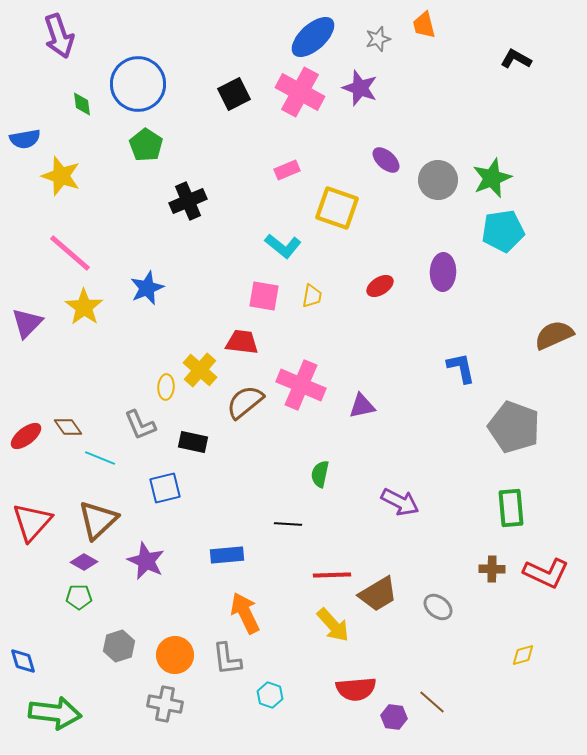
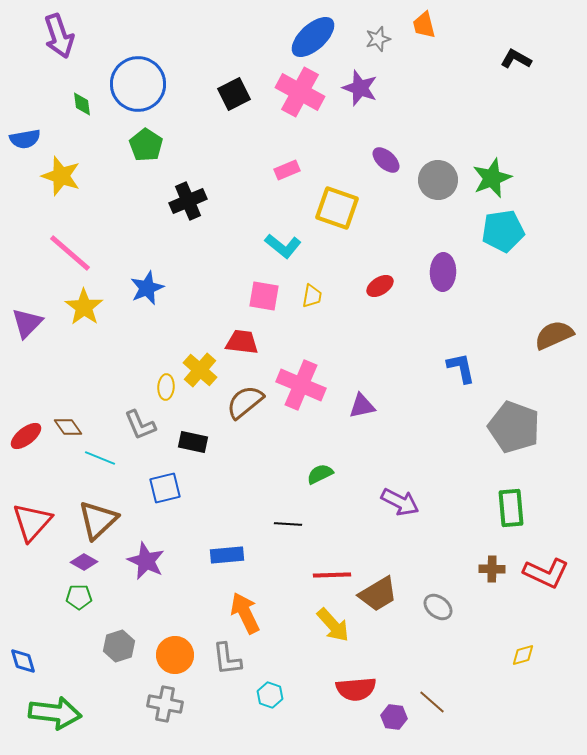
green semicircle at (320, 474): rotated 52 degrees clockwise
